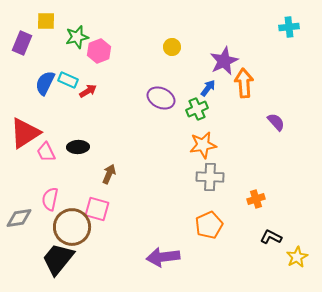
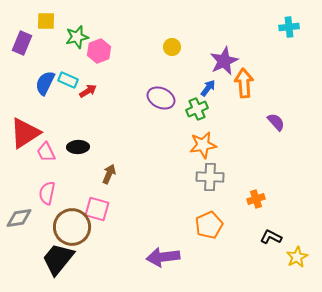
pink semicircle: moved 3 px left, 6 px up
